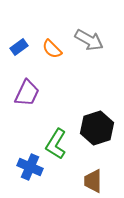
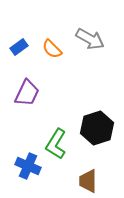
gray arrow: moved 1 px right, 1 px up
blue cross: moved 2 px left, 1 px up
brown trapezoid: moved 5 px left
